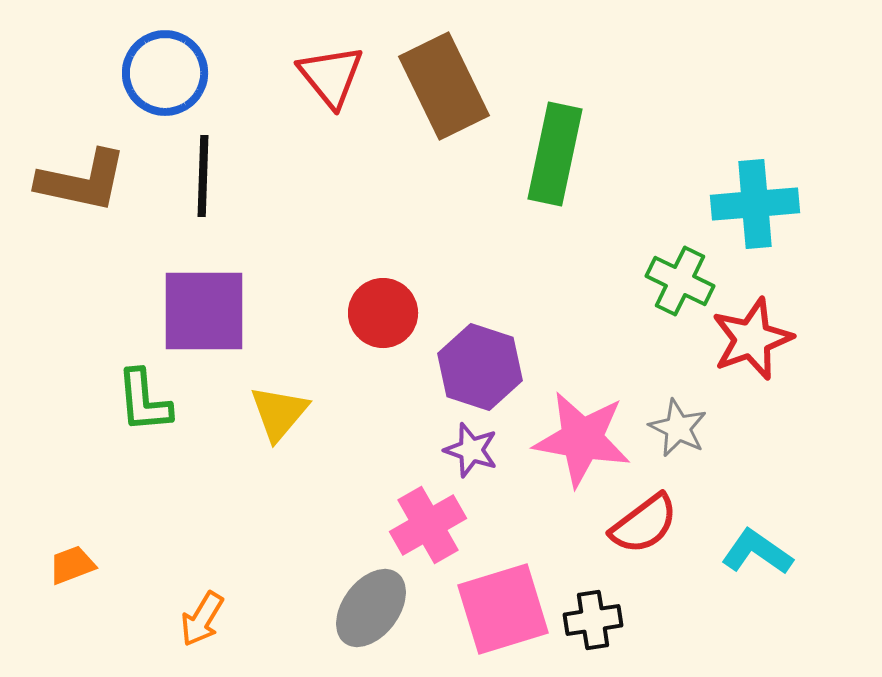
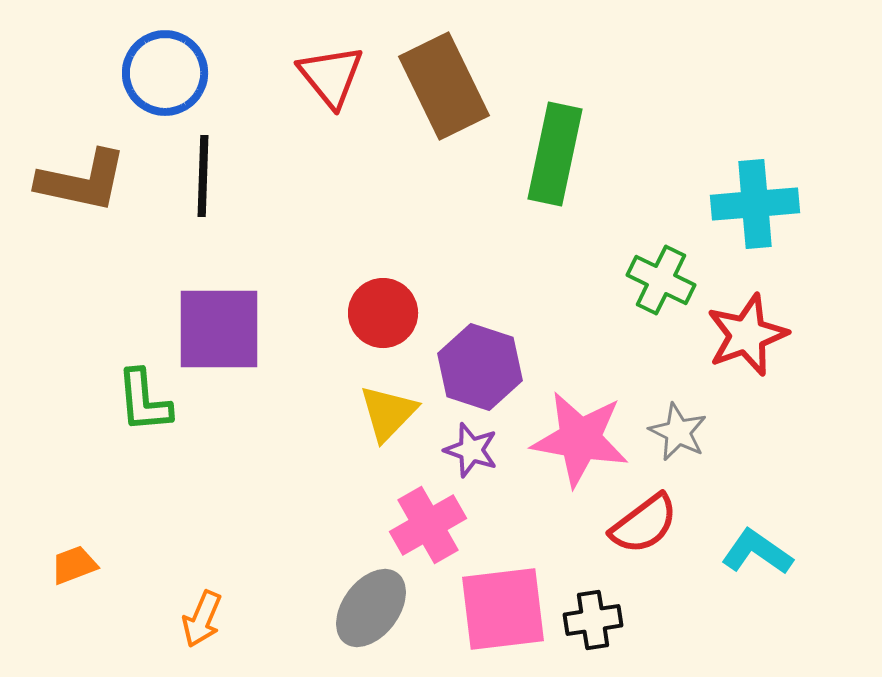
green cross: moved 19 px left, 1 px up
purple square: moved 15 px right, 18 px down
red star: moved 5 px left, 4 px up
yellow triangle: moved 109 px right; rotated 4 degrees clockwise
gray star: moved 4 px down
pink star: moved 2 px left
orange trapezoid: moved 2 px right
pink square: rotated 10 degrees clockwise
orange arrow: rotated 8 degrees counterclockwise
